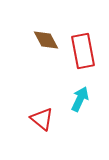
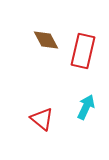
red rectangle: rotated 24 degrees clockwise
cyan arrow: moved 6 px right, 8 px down
